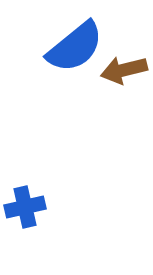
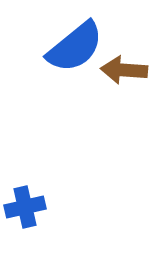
brown arrow: rotated 18 degrees clockwise
